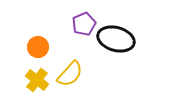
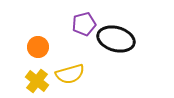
purple pentagon: rotated 10 degrees clockwise
yellow semicircle: rotated 32 degrees clockwise
yellow cross: moved 1 px down
